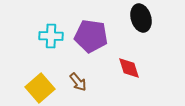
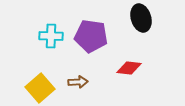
red diamond: rotated 65 degrees counterclockwise
brown arrow: rotated 54 degrees counterclockwise
